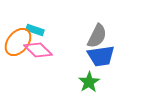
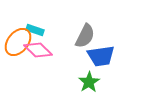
gray semicircle: moved 12 px left
